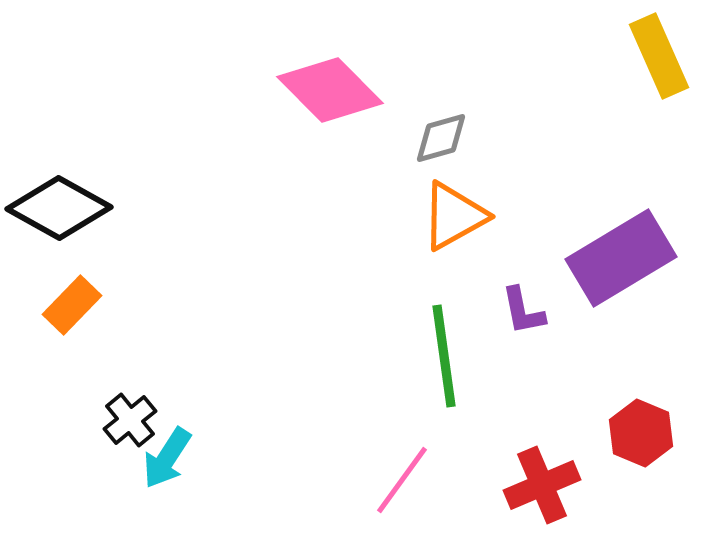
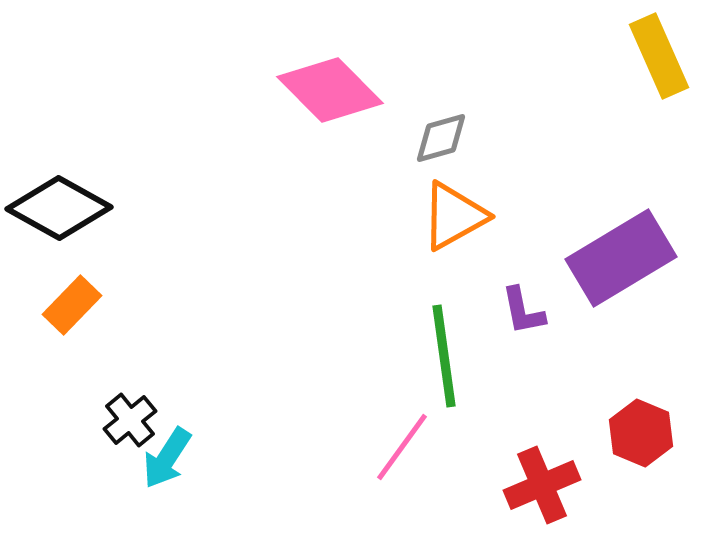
pink line: moved 33 px up
